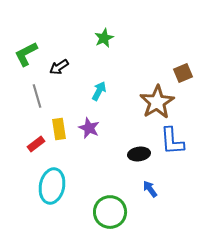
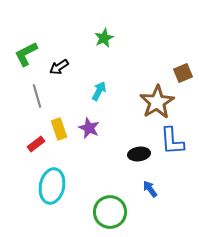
yellow rectangle: rotated 10 degrees counterclockwise
